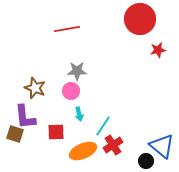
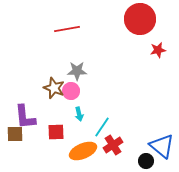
brown star: moved 19 px right
cyan line: moved 1 px left, 1 px down
brown square: rotated 18 degrees counterclockwise
